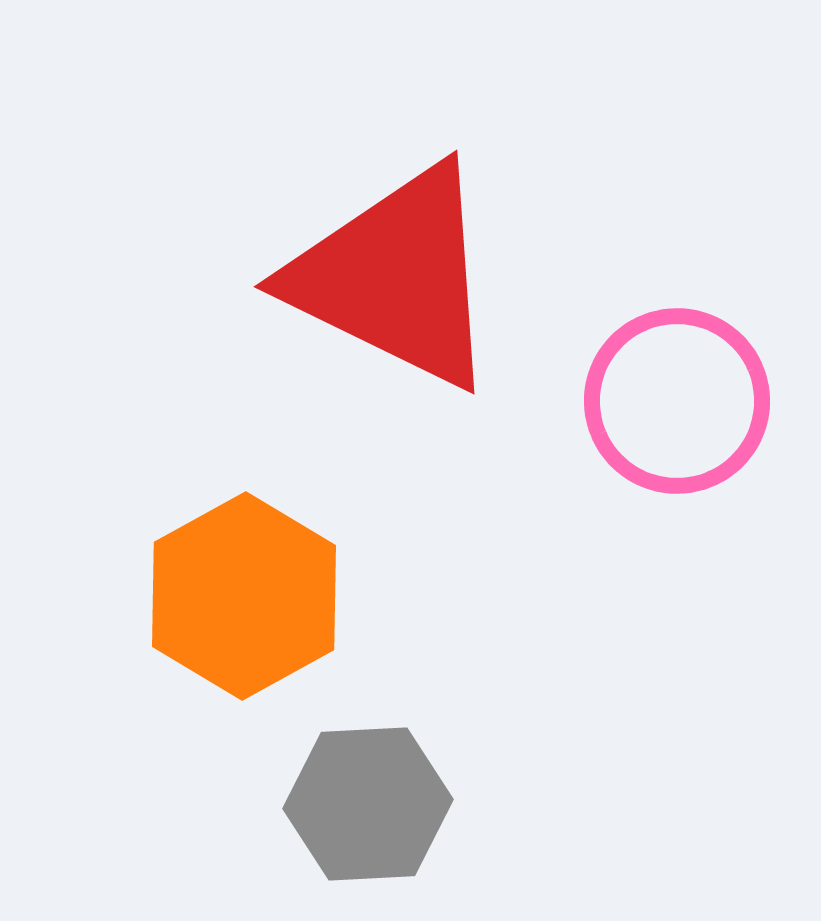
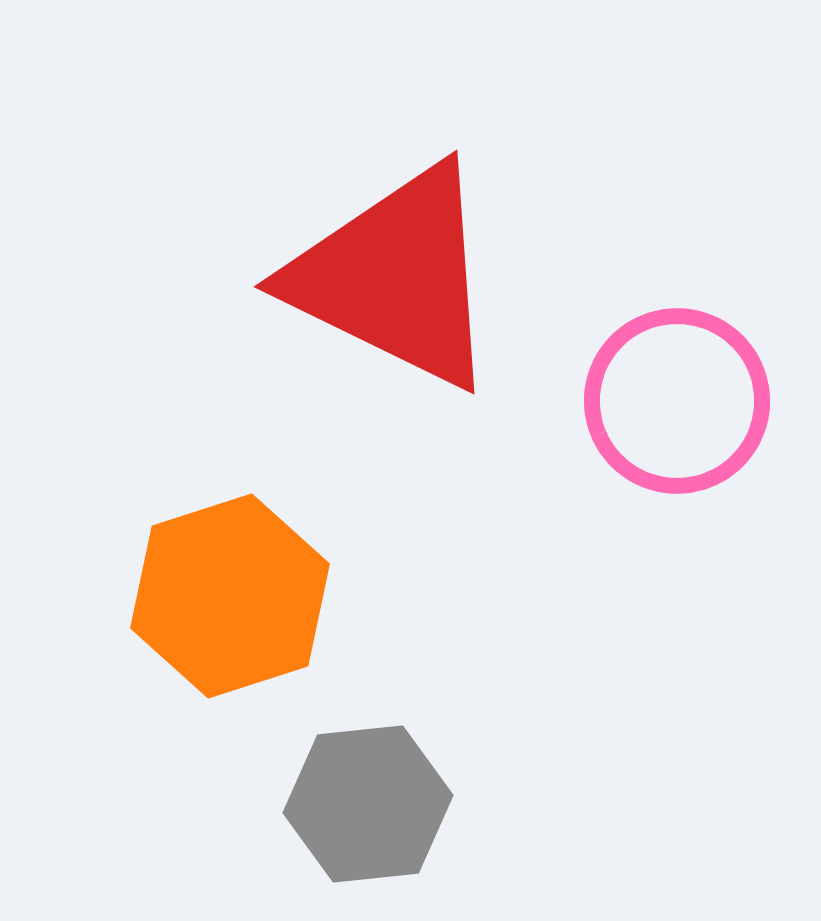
orange hexagon: moved 14 px left; rotated 11 degrees clockwise
gray hexagon: rotated 3 degrees counterclockwise
